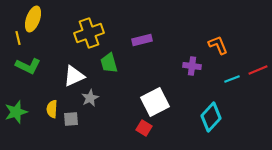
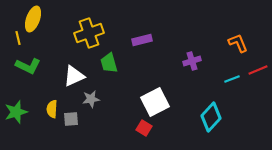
orange L-shape: moved 20 px right, 2 px up
purple cross: moved 5 px up; rotated 24 degrees counterclockwise
gray star: moved 1 px right, 1 px down; rotated 18 degrees clockwise
